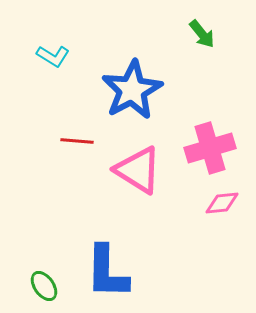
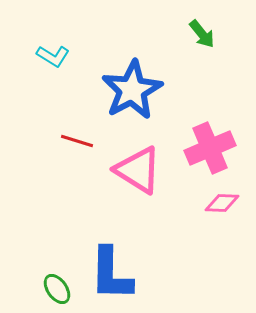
red line: rotated 12 degrees clockwise
pink cross: rotated 6 degrees counterclockwise
pink diamond: rotated 8 degrees clockwise
blue L-shape: moved 4 px right, 2 px down
green ellipse: moved 13 px right, 3 px down
